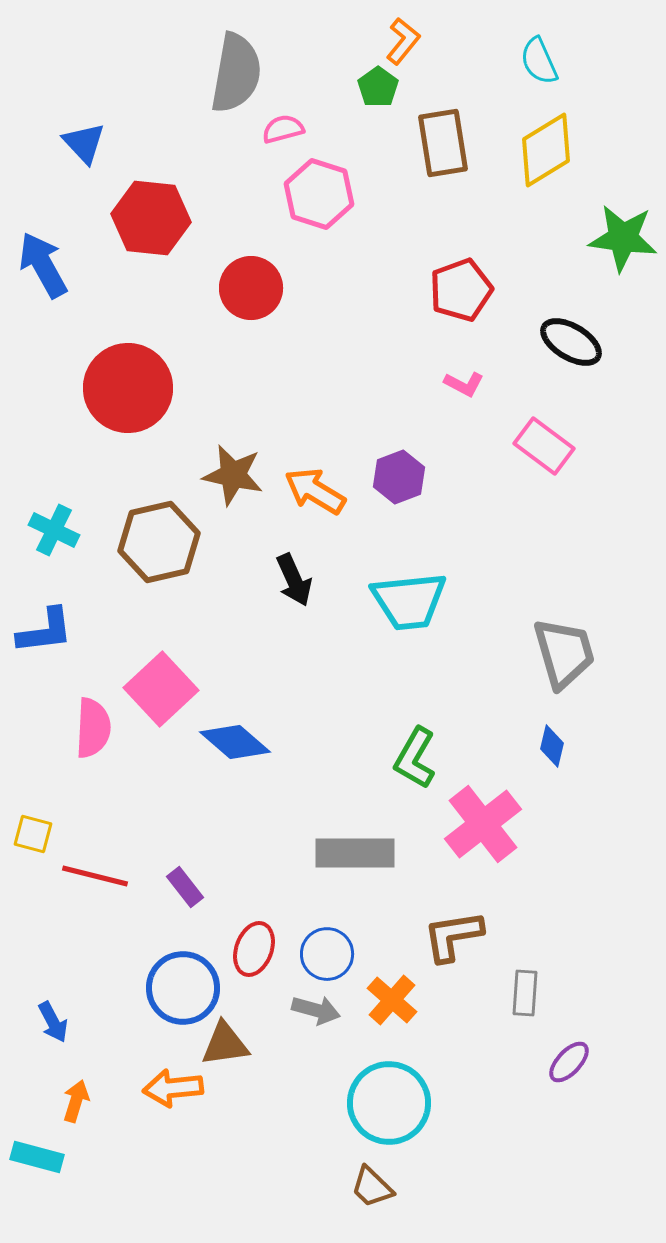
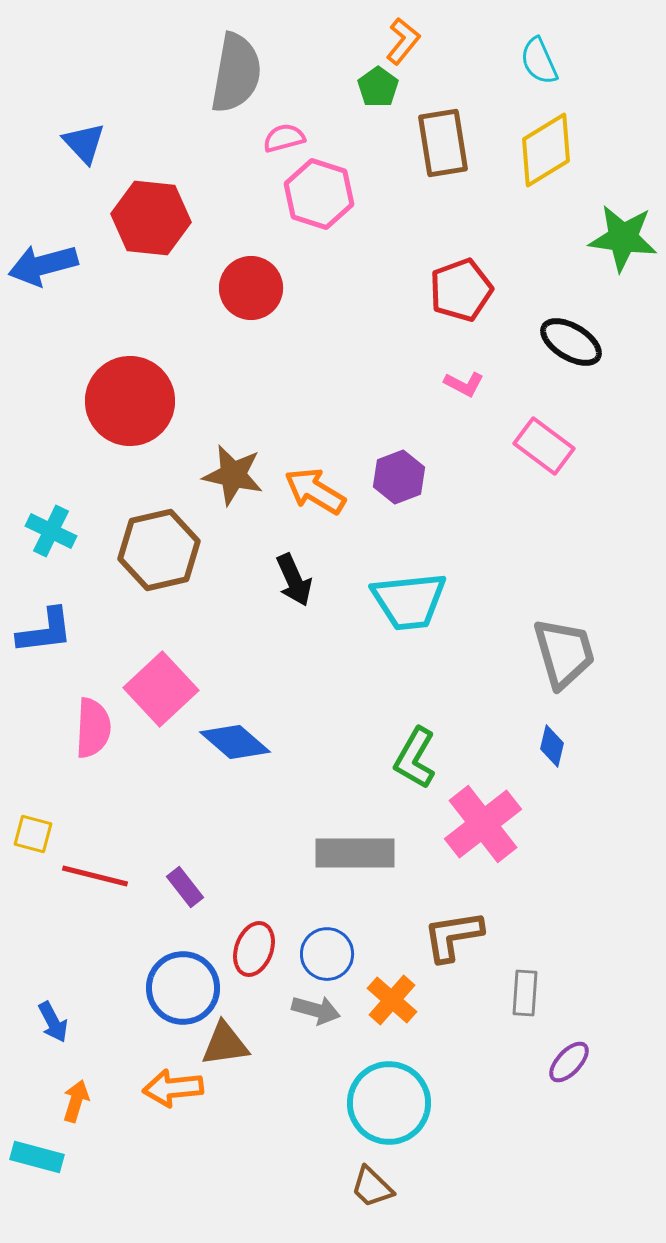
pink semicircle at (283, 129): moved 1 px right, 9 px down
blue arrow at (43, 265): rotated 76 degrees counterclockwise
red circle at (128, 388): moved 2 px right, 13 px down
cyan cross at (54, 530): moved 3 px left, 1 px down
brown hexagon at (159, 542): moved 8 px down
